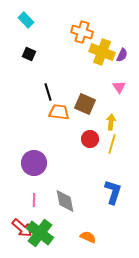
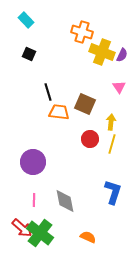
purple circle: moved 1 px left, 1 px up
